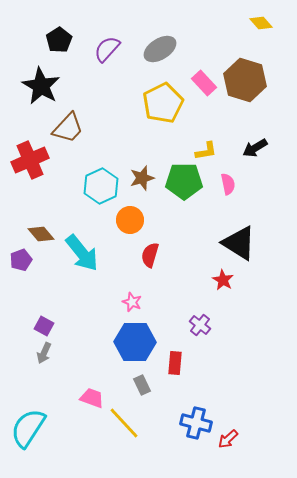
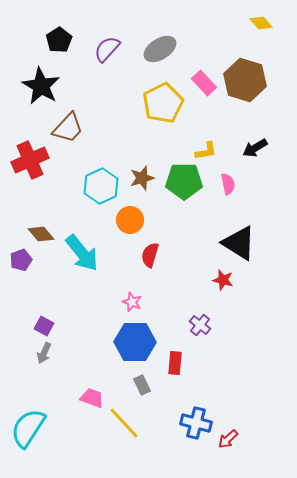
red star: rotated 15 degrees counterclockwise
